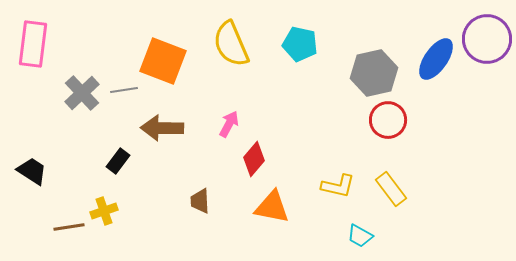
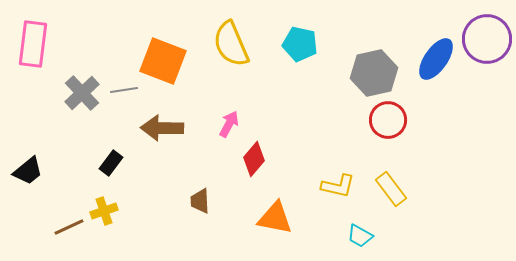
black rectangle: moved 7 px left, 2 px down
black trapezoid: moved 4 px left; rotated 108 degrees clockwise
orange triangle: moved 3 px right, 11 px down
brown line: rotated 16 degrees counterclockwise
